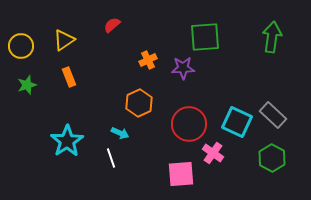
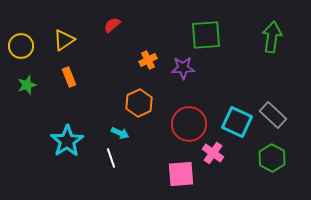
green square: moved 1 px right, 2 px up
